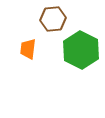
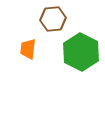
green hexagon: moved 2 px down
